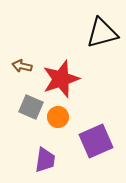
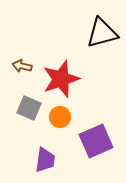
gray square: moved 2 px left, 1 px down
orange circle: moved 2 px right
